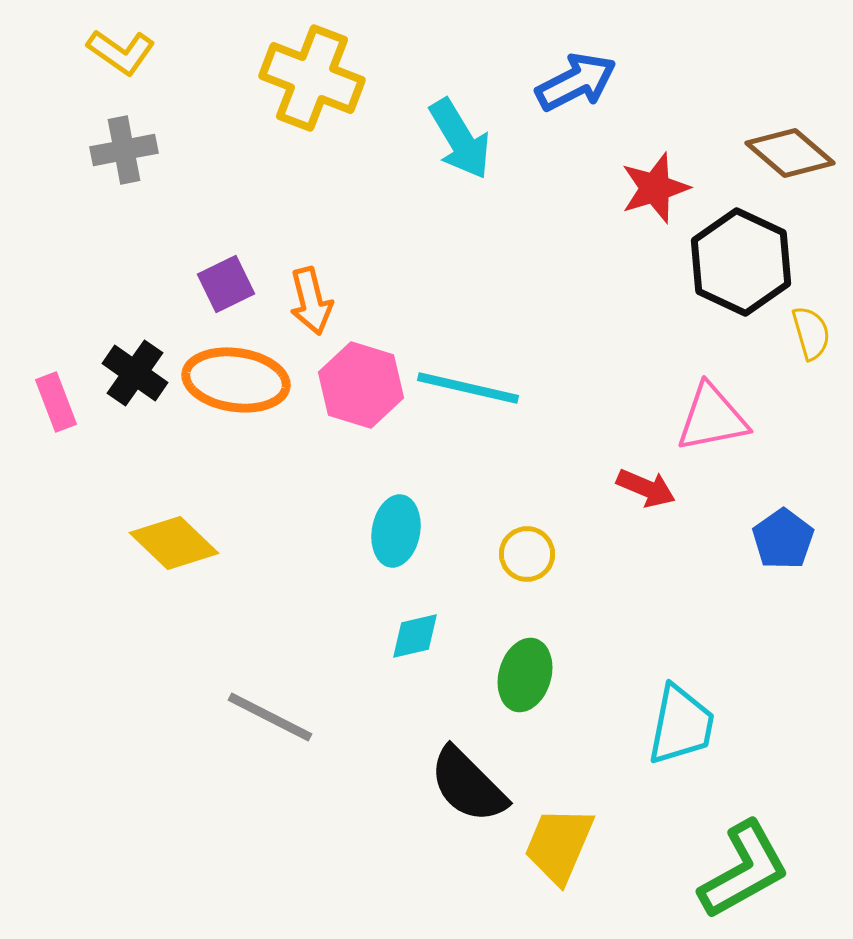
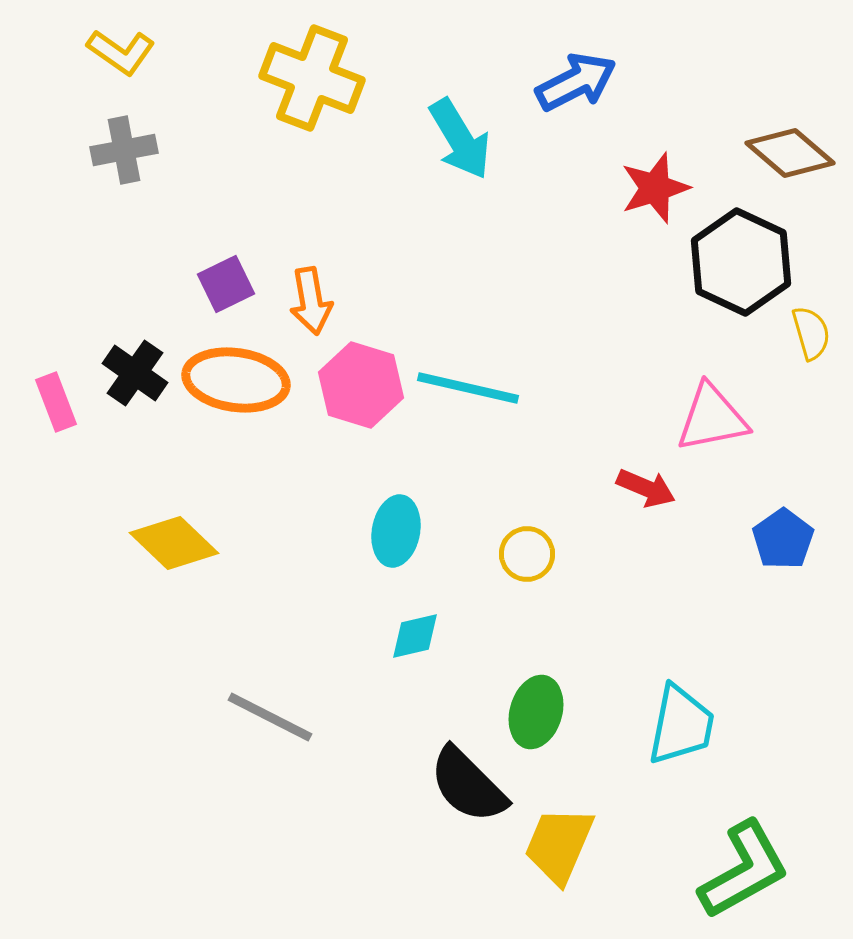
orange arrow: rotated 4 degrees clockwise
green ellipse: moved 11 px right, 37 px down
